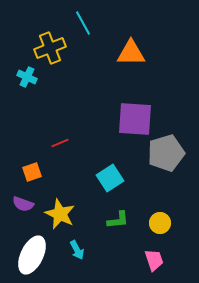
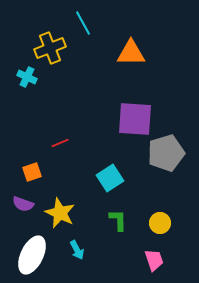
yellow star: moved 1 px up
green L-shape: rotated 85 degrees counterclockwise
